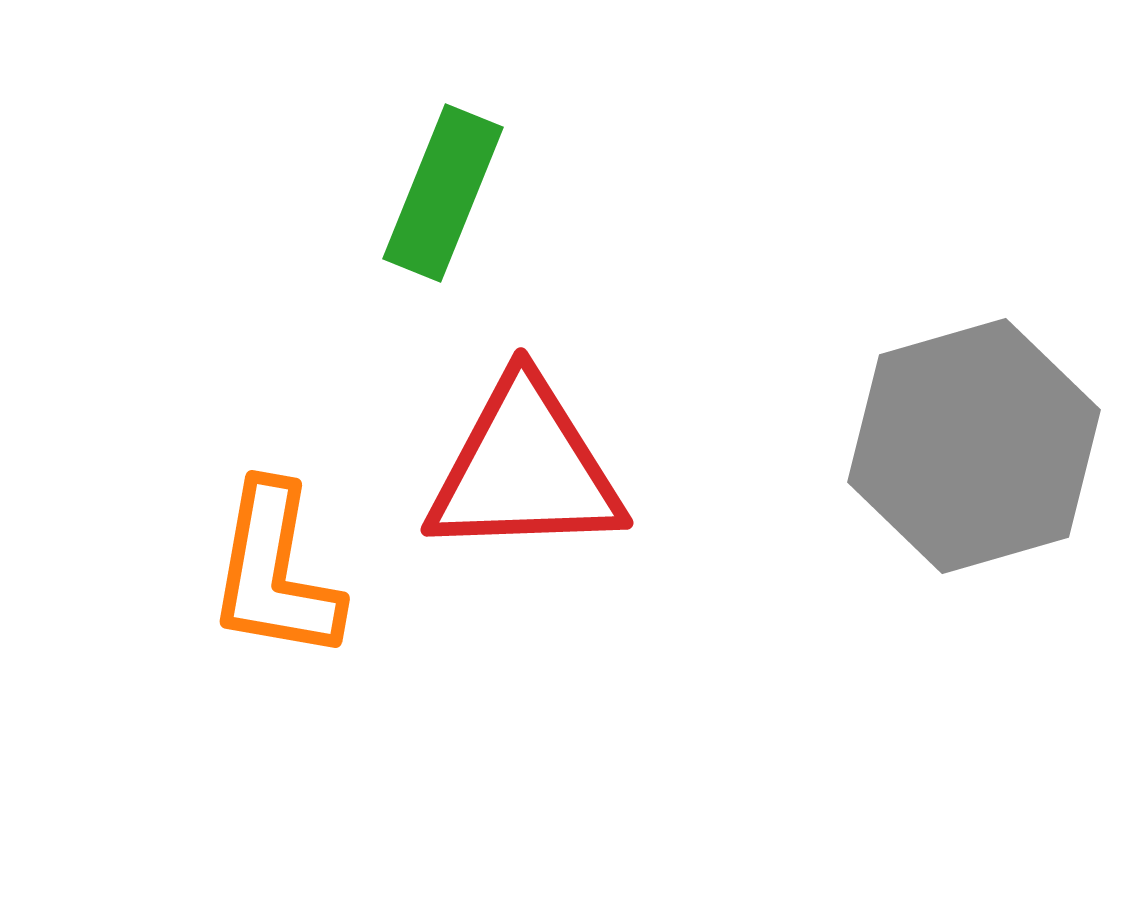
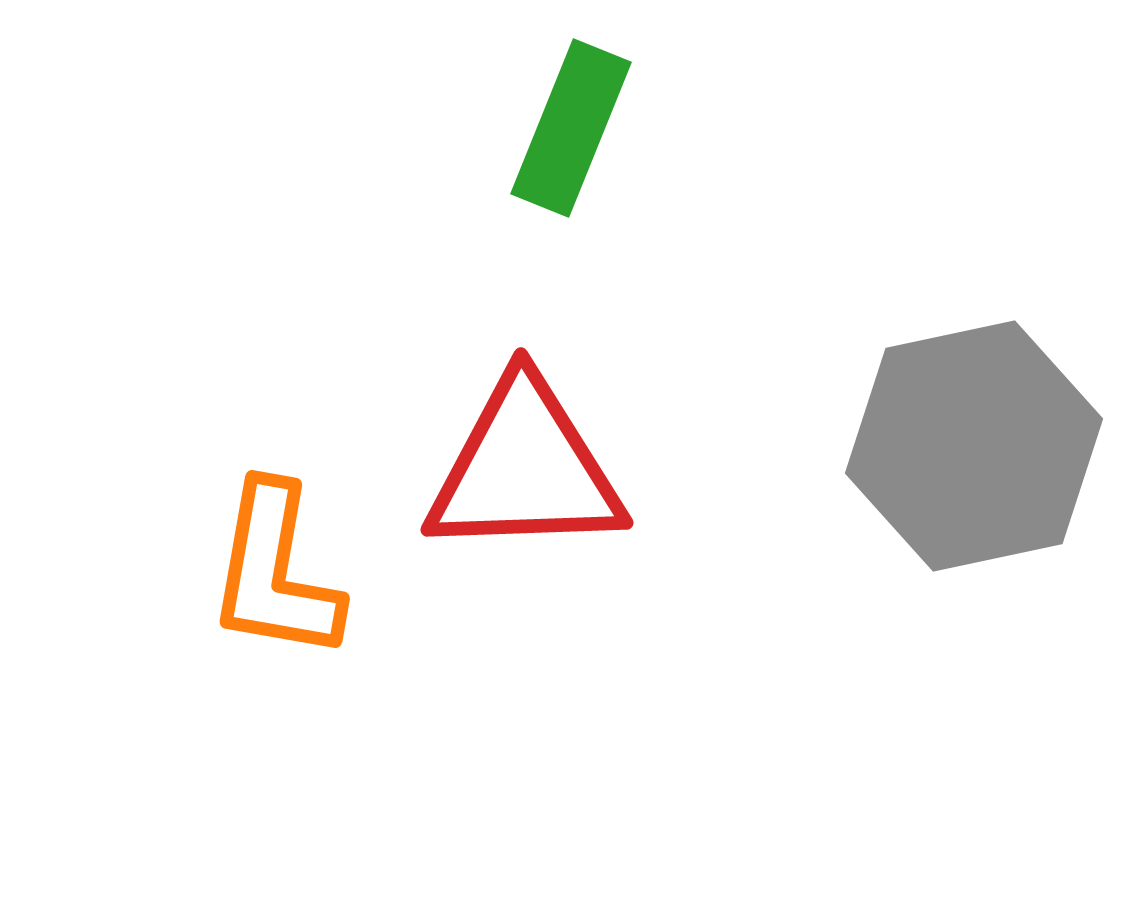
green rectangle: moved 128 px right, 65 px up
gray hexagon: rotated 4 degrees clockwise
